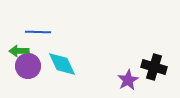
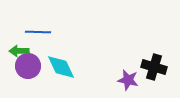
cyan diamond: moved 1 px left, 3 px down
purple star: rotated 30 degrees counterclockwise
